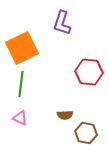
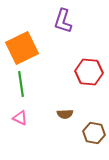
purple L-shape: moved 1 px right, 2 px up
green line: rotated 15 degrees counterclockwise
brown semicircle: moved 1 px up
brown hexagon: moved 8 px right
